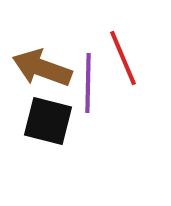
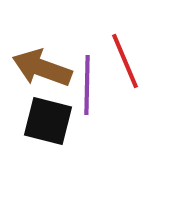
red line: moved 2 px right, 3 px down
purple line: moved 1 px left, 2 px down
